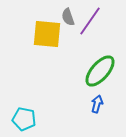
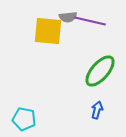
gray semicircle: rotated 78 degrees counterclockwise
purple line: rotated 68 degrees clockwise
yellow square: moved 1 px right, 3 px up
blue arrow: moved 6 px down
